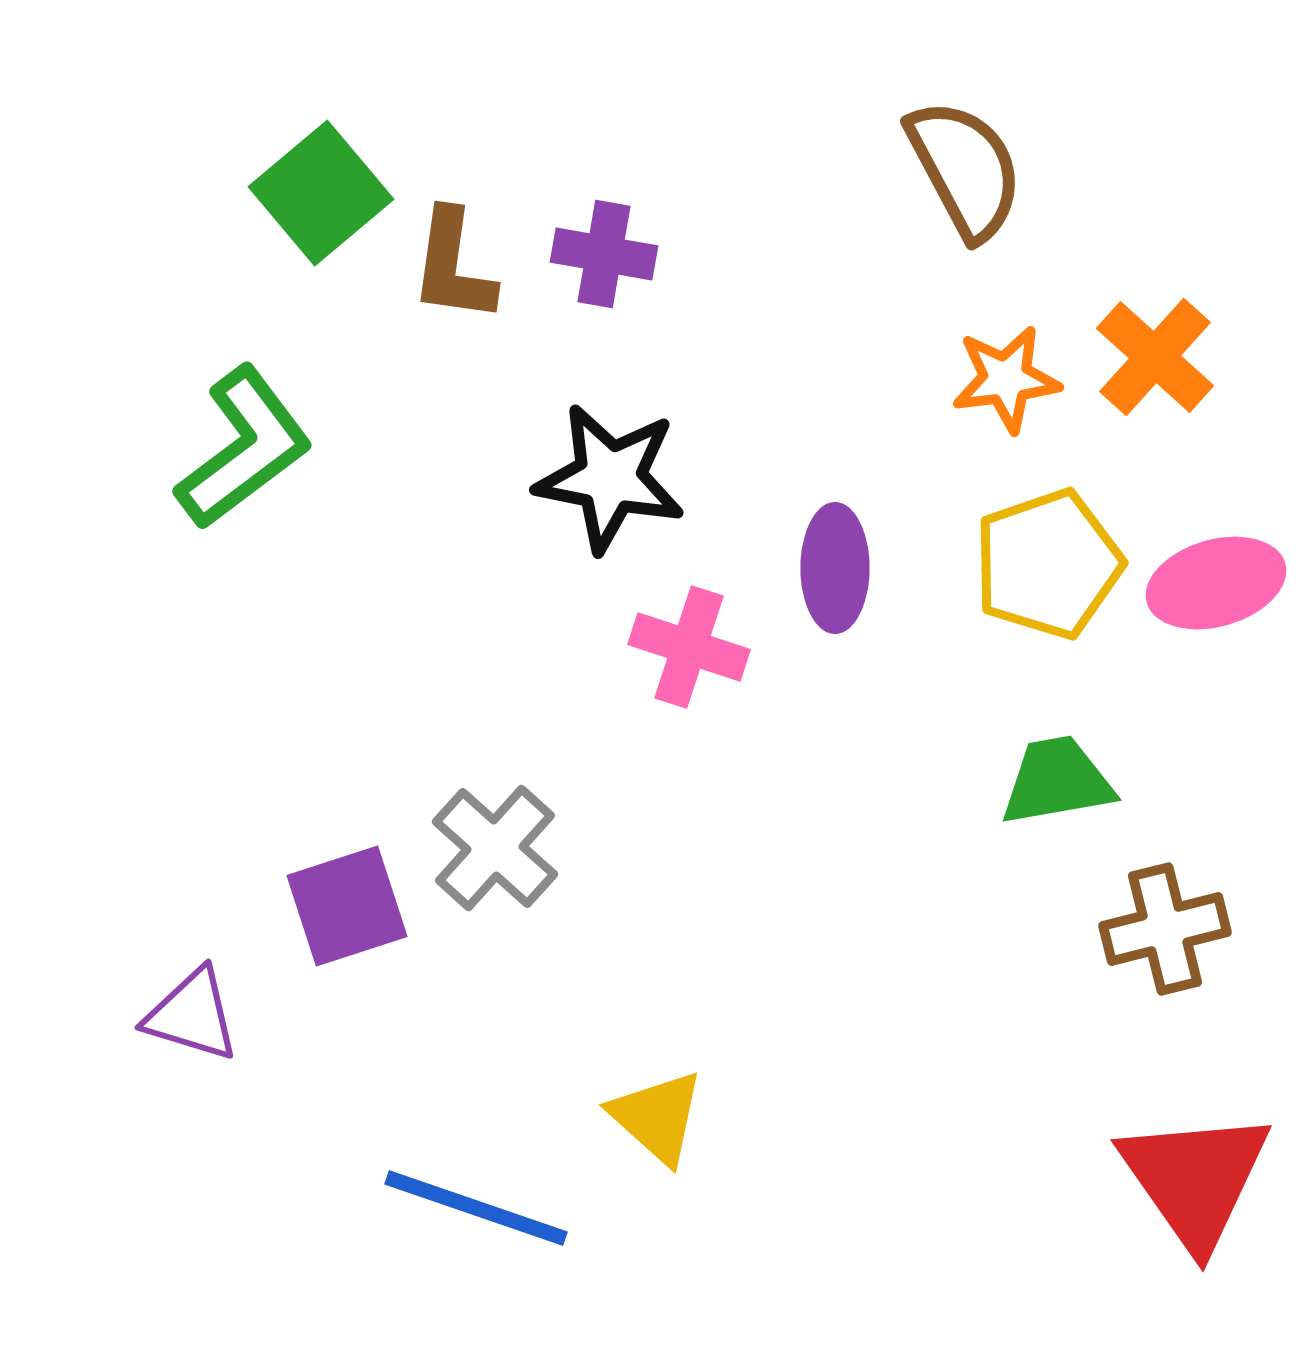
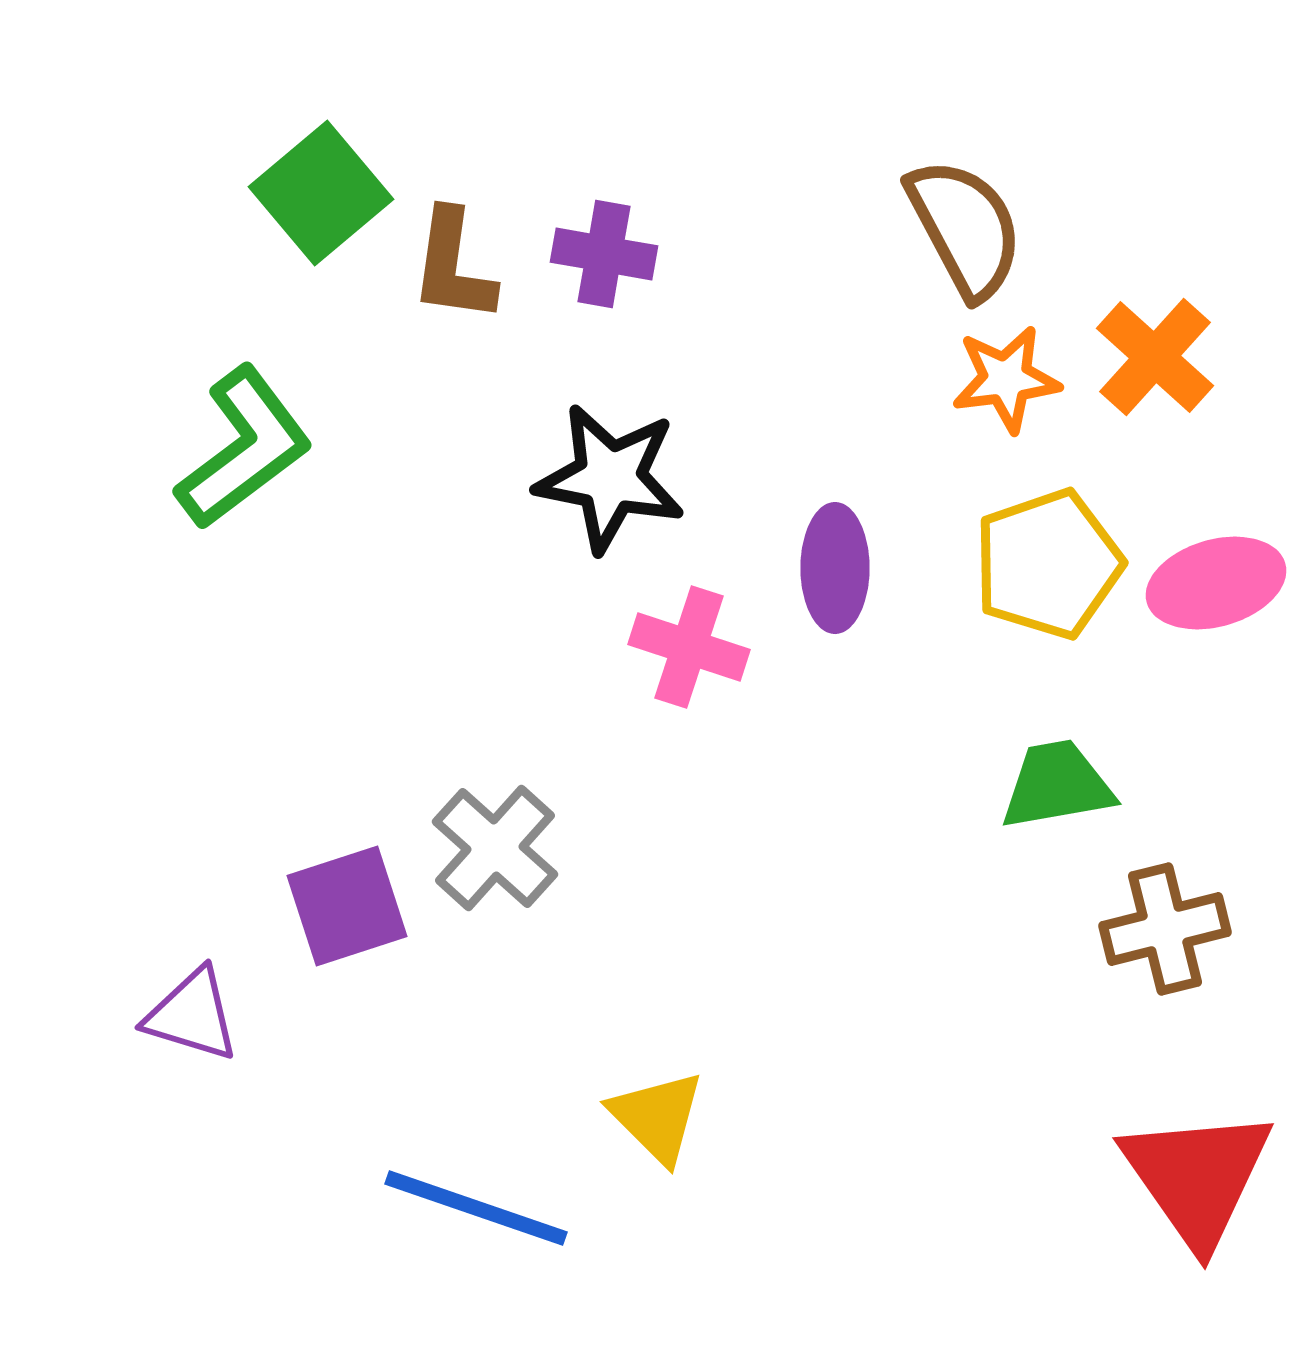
brown semicircle: moved 59 px down
green trapezoid: moved 4 px down
yellow triangle: rotated 3 degrees clockwise
red triangle: moved 2 px right, 2 px up
